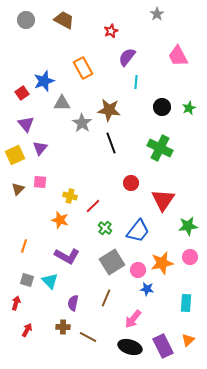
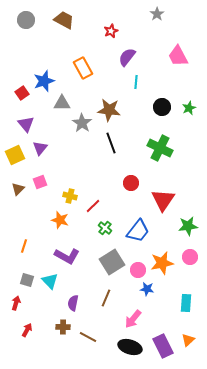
pink square at (40, 182): rotated 24 degrees counterclockwise
